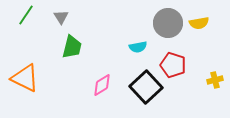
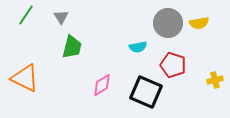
black square: moved 5 px down; rotated 24 degrees counterclockwise
